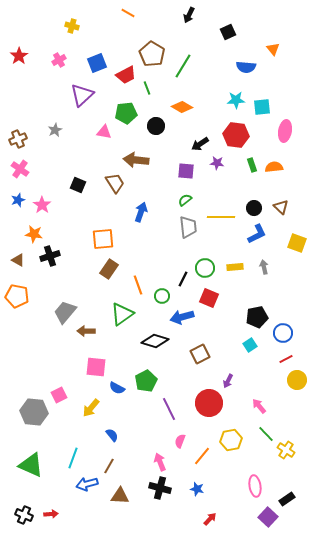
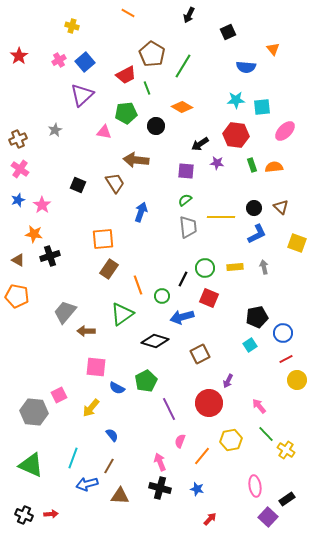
blue square at (97, 63): moved 12 px left, 1 px up; rotated 18 degrees counterclockwise
pink ellipse at (285, 131): rotated 35 degrees clockwise
